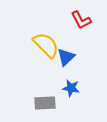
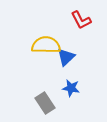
yellow semicircle: rotated 44 degrees counterclockwise
gray rectangle: rotated 60 degrees clockwise
